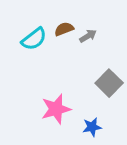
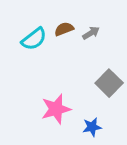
gray arrow: moved 3 px right, 3 px up
